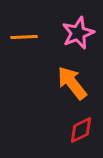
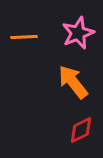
orange arrow: moved 1 px right, 1 px up
